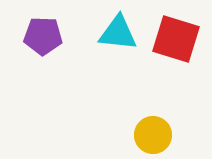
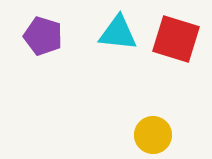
purple pentagon: rotated 15 degrees clockwise
